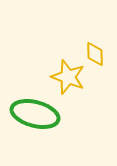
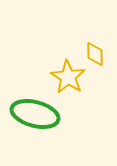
yellow star: rotated 12 degrees clockwise
